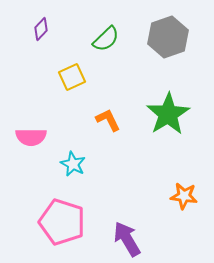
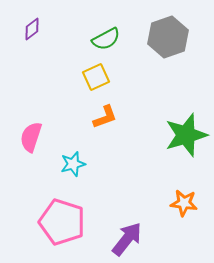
purple diamond: moved 9 px left; rotated 10 degrees clockwise
green semicircle: rotated 16 degrees clockwise
yellow square: moved 24 px right
green star: moved 18 px right, 21 px down; rotated 15 degrees clockwise
orange L-shape: moved 3 px left, 3 px up; rotated 96 degrees clockwise
pink semicircle: rotated 108 degrees clockwise
cyan star: rotated 30 degrees clockwise
orange star: moved 7 px down
purple arrow: rotated 69 degrees clockwise
